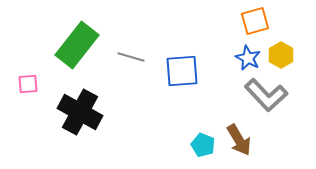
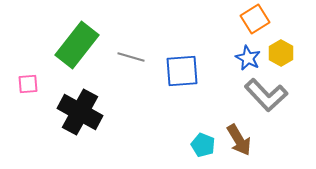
orange square: moved 2 px up; rotated 16 degrees counterclockwise
yellow hexagon: moved 2 px up
